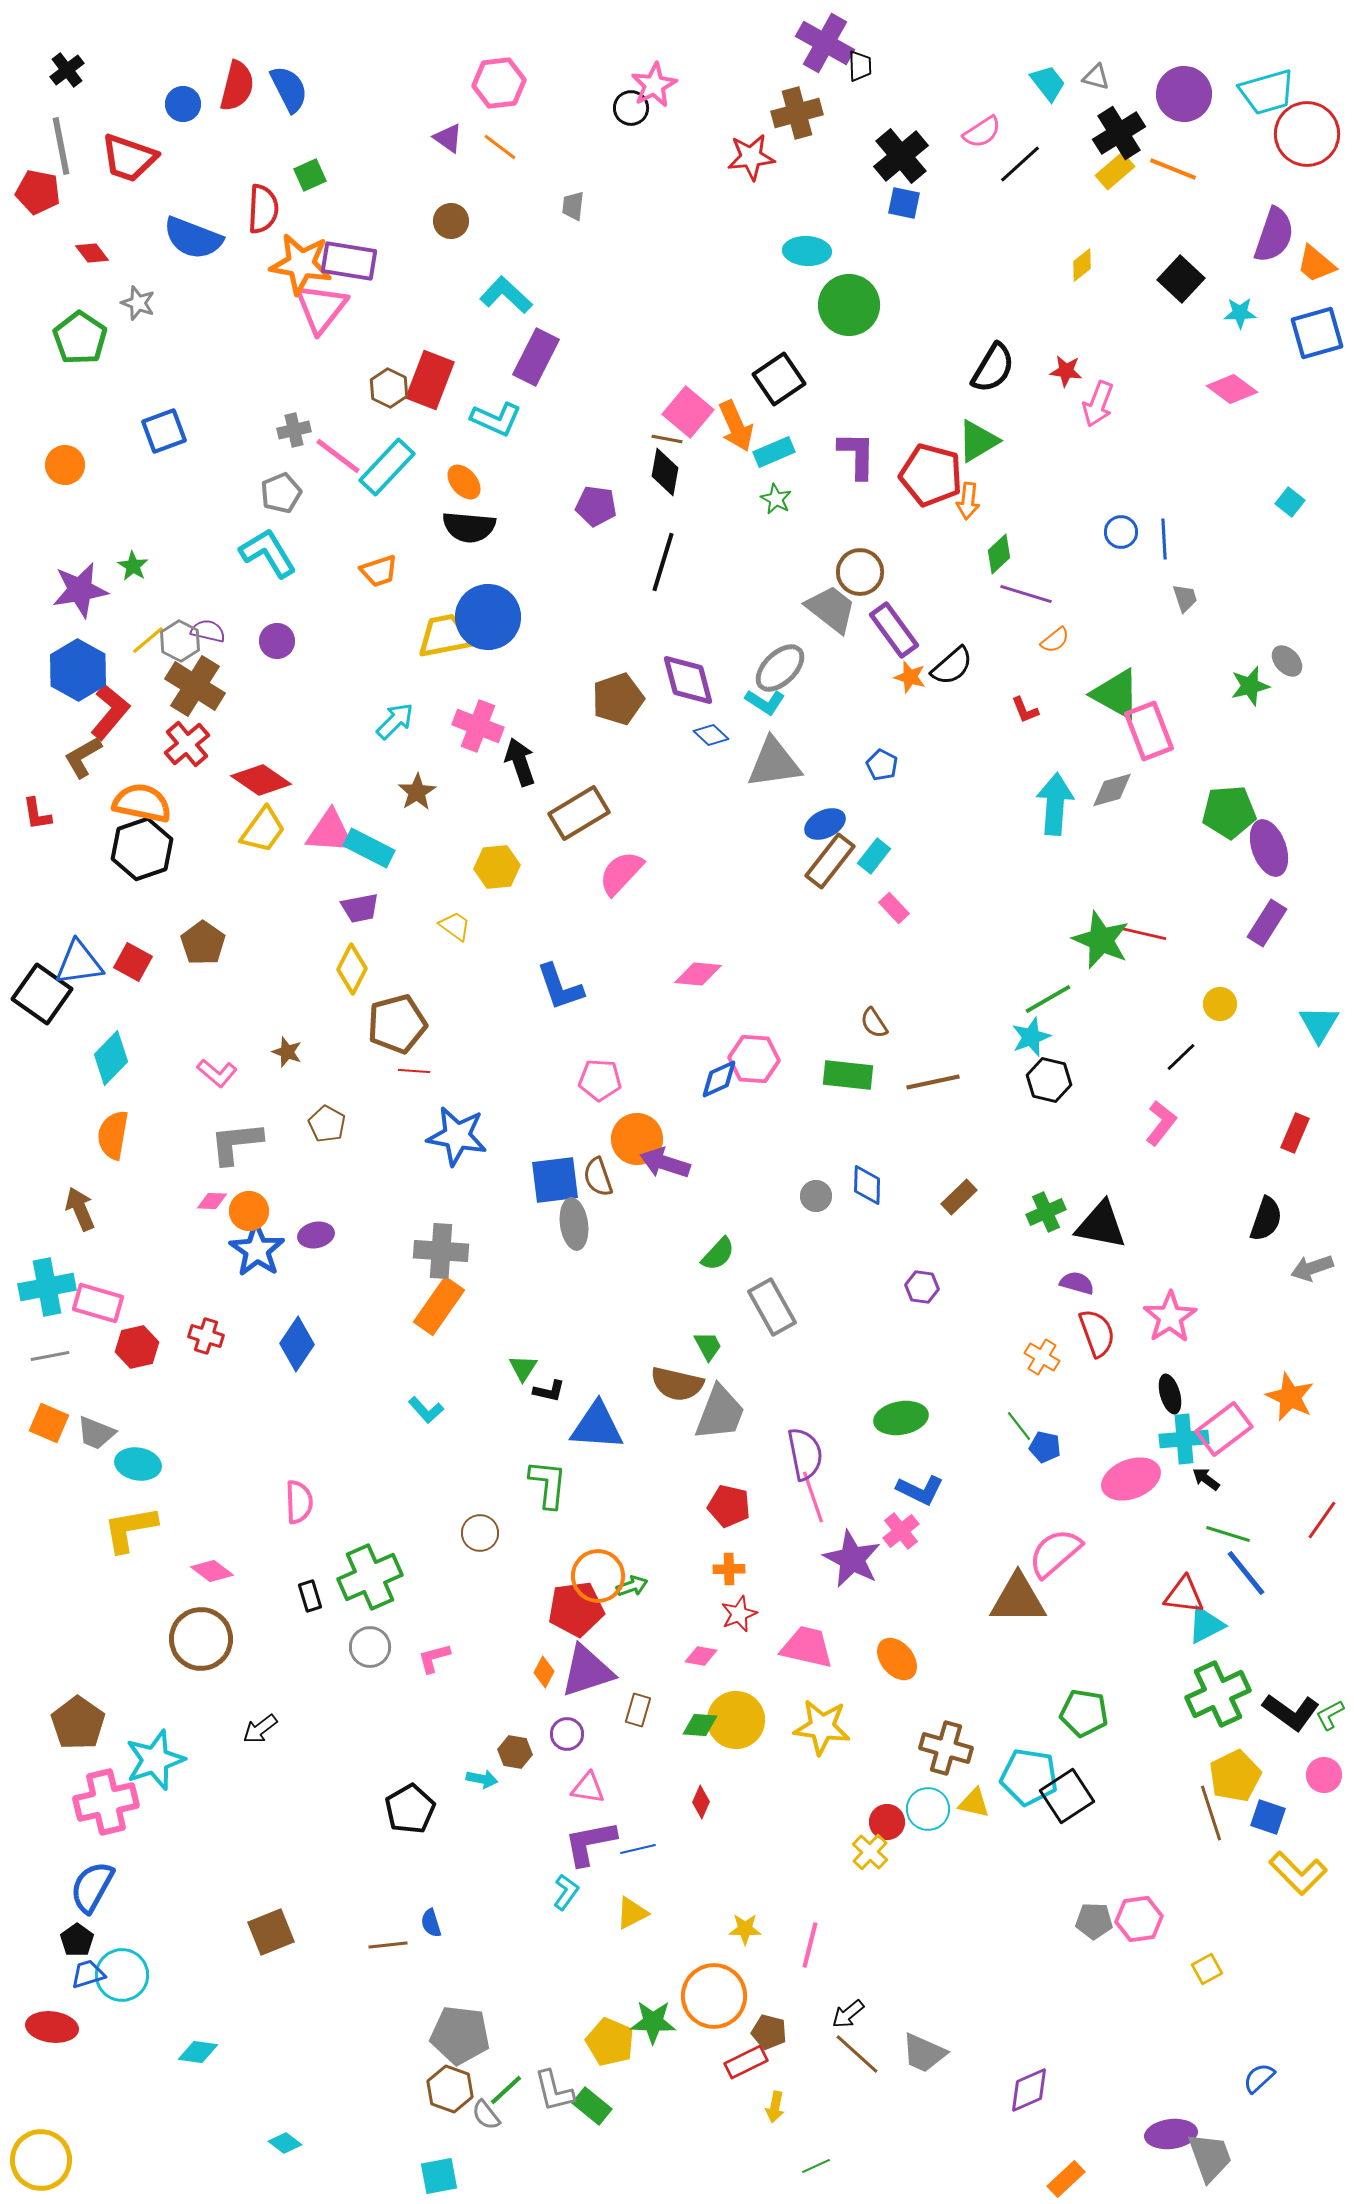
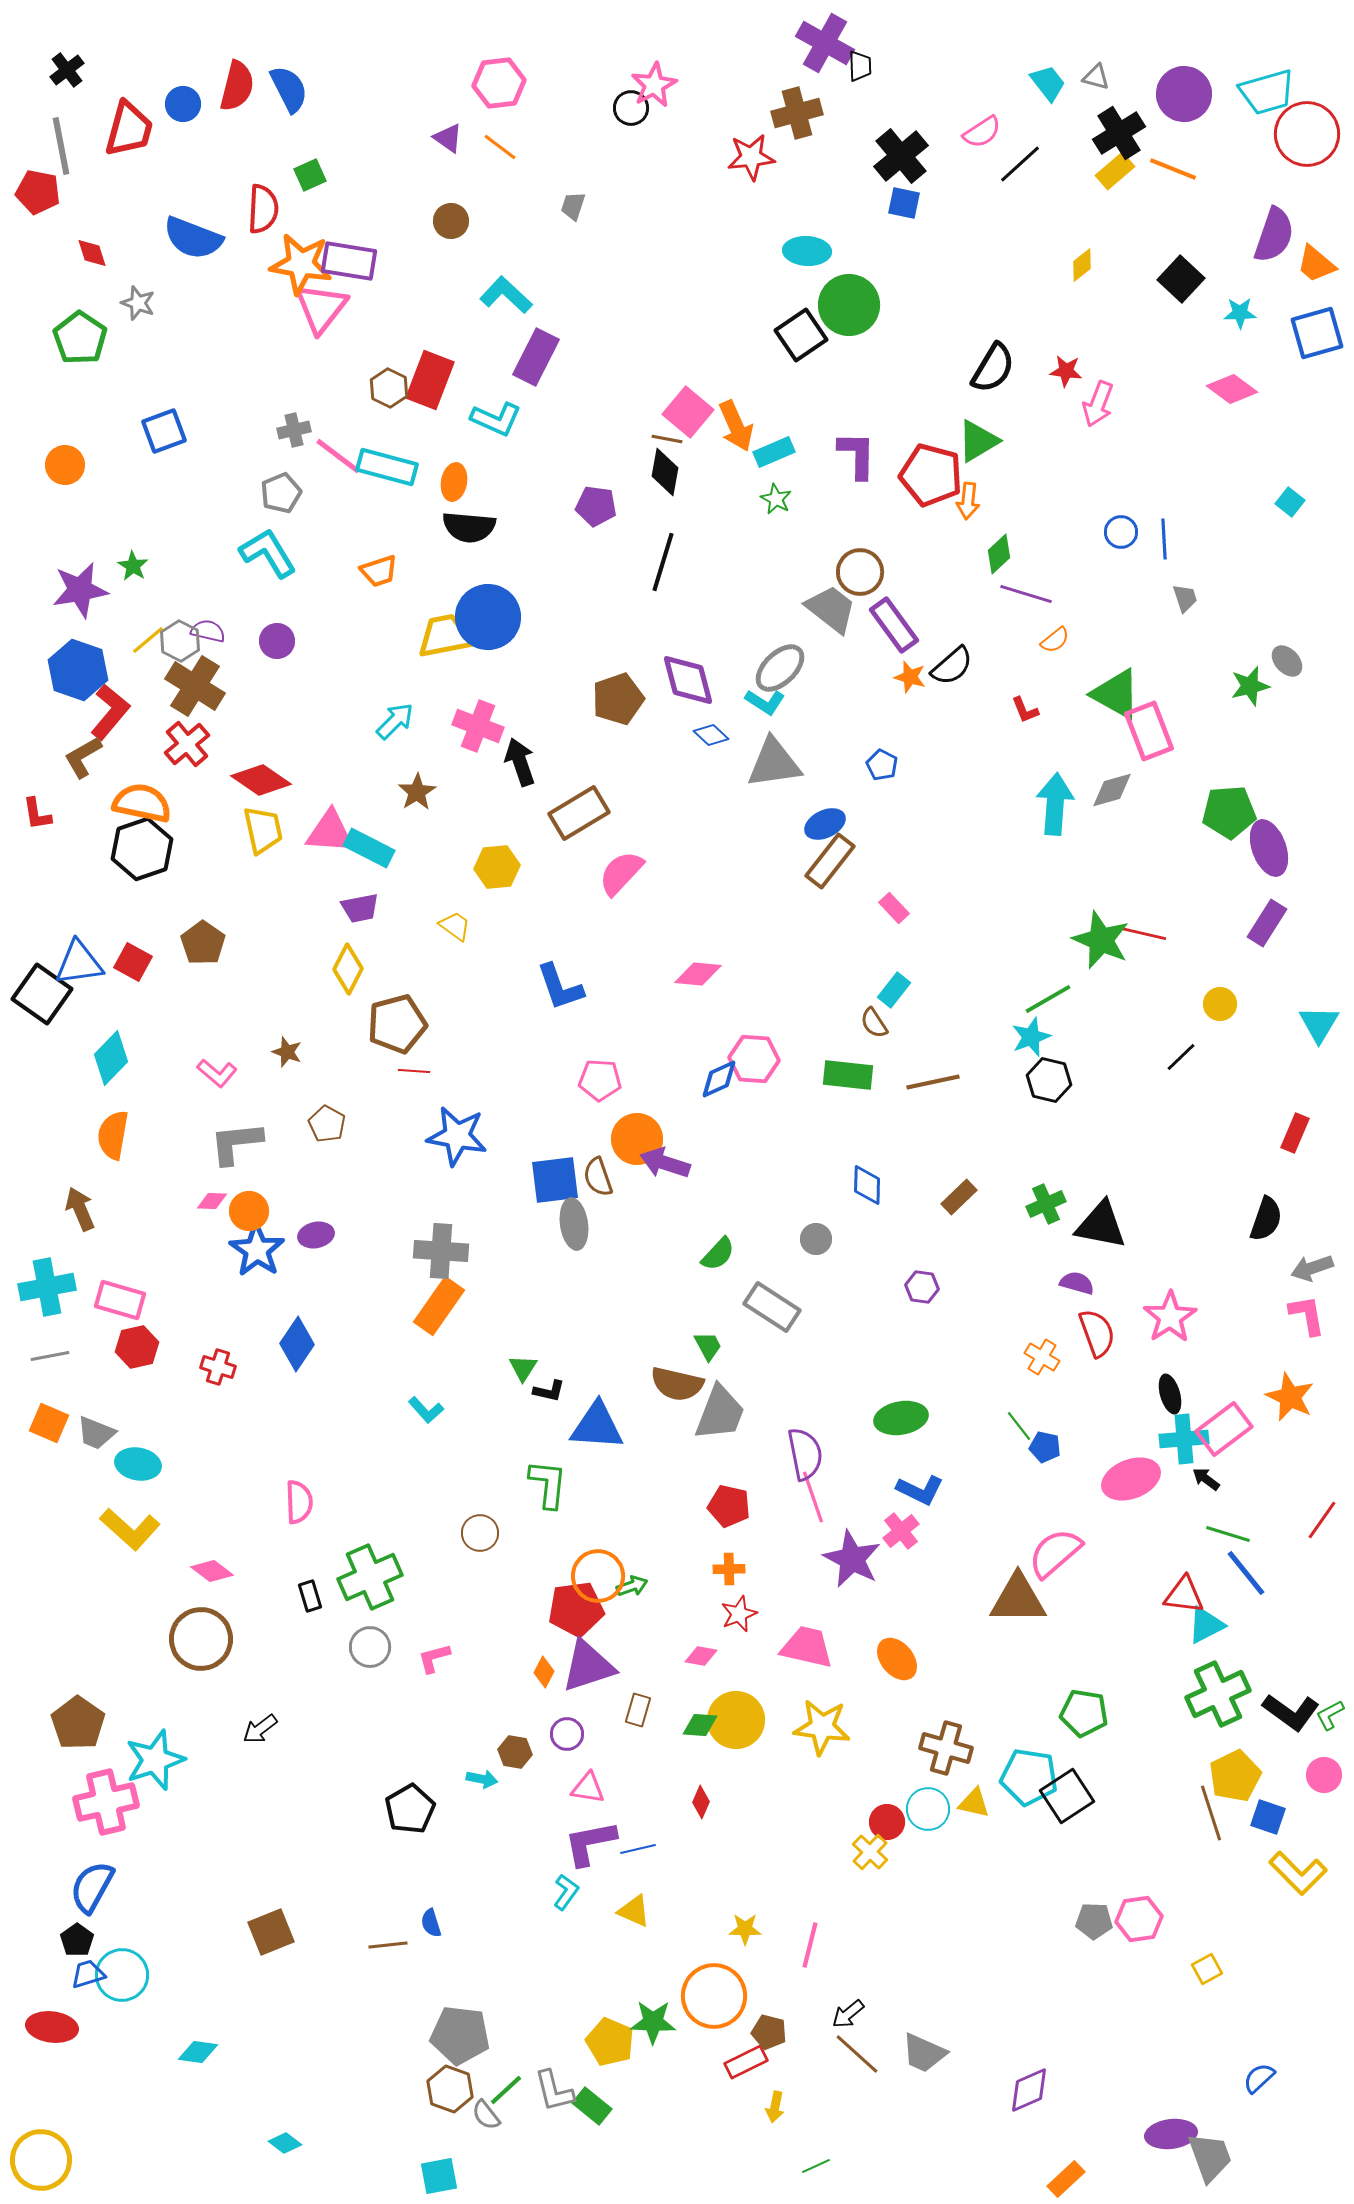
red trapezoid at (129, 158): moved 29 px up; rotated 94 degrees counterclockwise
gray trapezoid at (573, 206): rotated 12 degrees clockwise
red diamond at (92, 253): rotated 20 degrees clockwise
black square at (779, 379): moved 22 px right, 44 px up
cyan rectangle at (387, 467): rotated 62 degrees clockwise
orange ellipse at (464, 482): moved 10 px left; rotated 51 degrees clockwise
purple rectangle at (894, 630): moved 5 px up
blue hexagon at (78, 670): rotated 10 degrees counterclockwise
yellow trapezoid at (263, 830): rotated 48 degrees counterclockwise
cyan rectangle at (874, 856): moved 20 px right, 134 px down
yellow diamond at (352, 969): moved 4 px left
pink L-shape at (1161, 1123): moved 146 px right, 192 px down; rotated 48 degrees counterclockwise
gray circle at (816, 1196): moved 43 px down
green cross at (1046, 1212): moved 8 px up
pink rectangle at (98, 1303): moved 22 px right, 3 px up
gray rectangle at (772, 1307): rotated 28 degrees counterclockwise
red cross at (206, 1336): moved 12 px right, 31 px down
yellow L-shape at (130, 1529): rotated 128 degrees counterclockwise
purple triangle at (587, 1671): moved 1 px right, 5 px up
yellow triangle at (632, 1913): moved 2 px right, 2 px up; rotated 51 degrees clockwise
